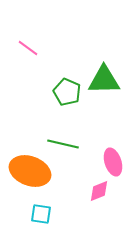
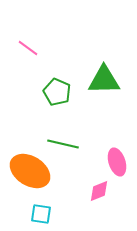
green pentagon: moved 10 px left
pink ellipse: moved 4 px right
orange ellipse: rotated 12 degrees clockwise
